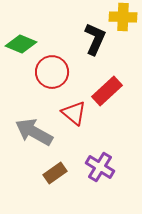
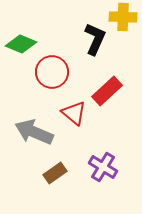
gray arrow: rotated 6 degrees counterclockwise
purple cross: moved 3 px right
